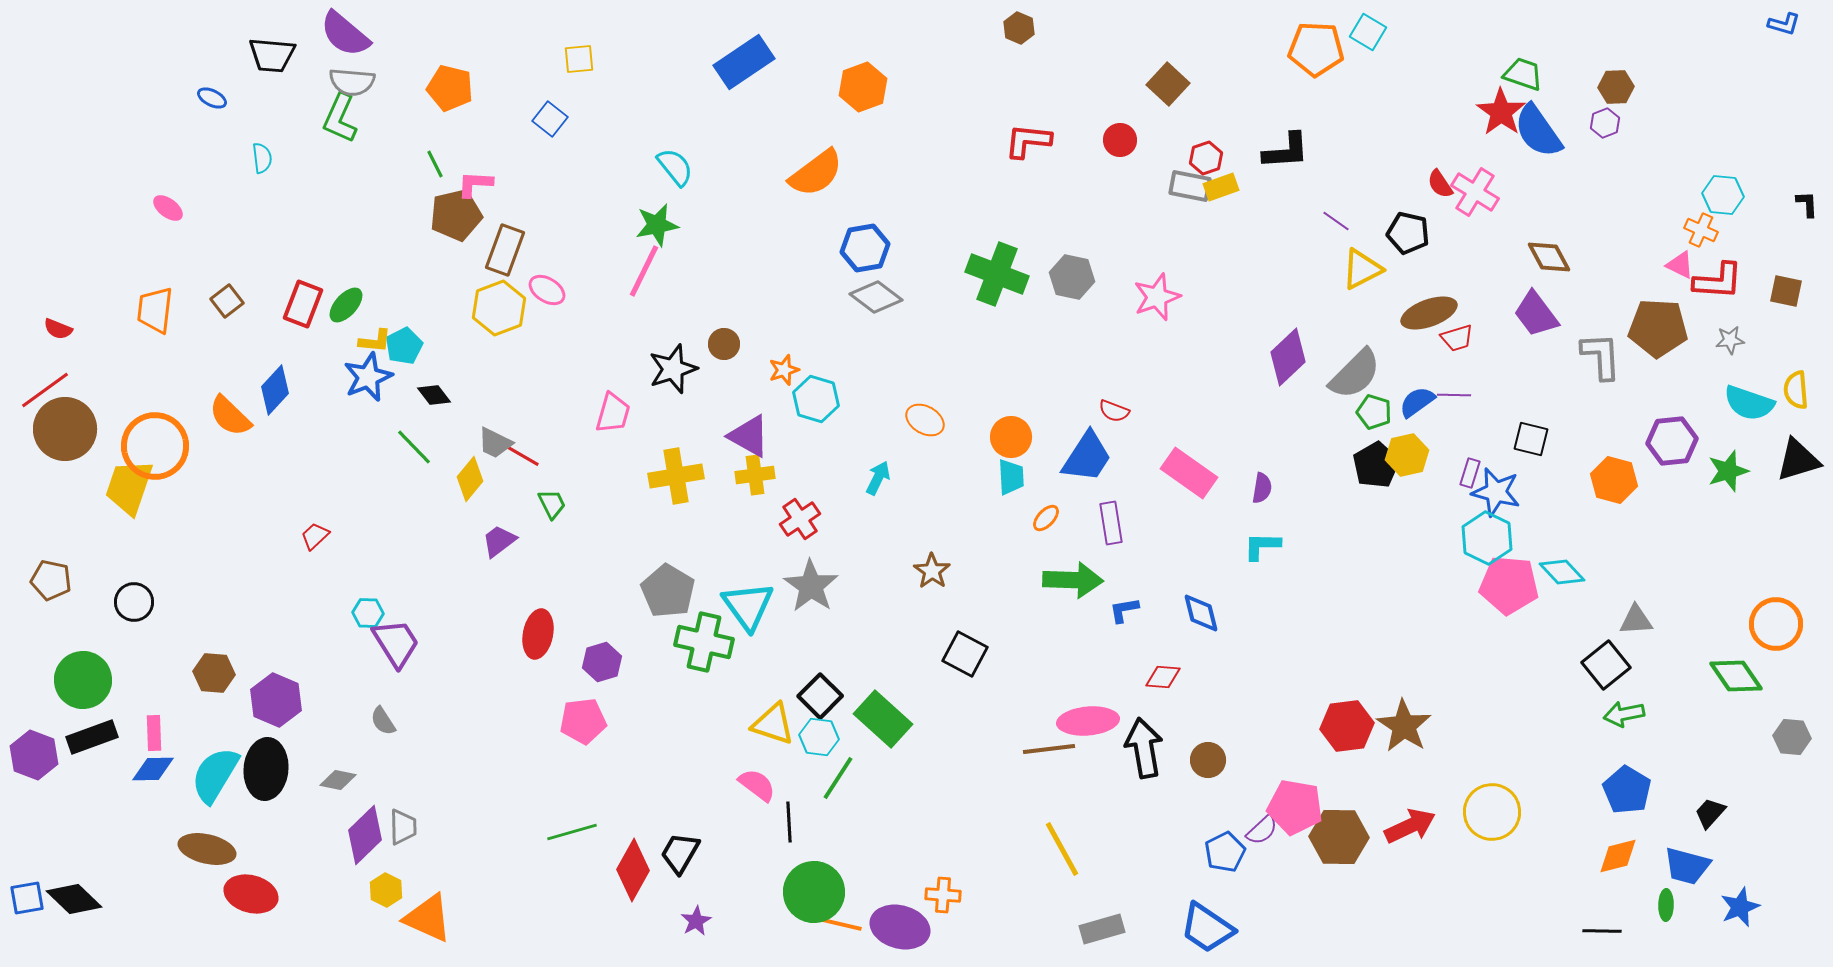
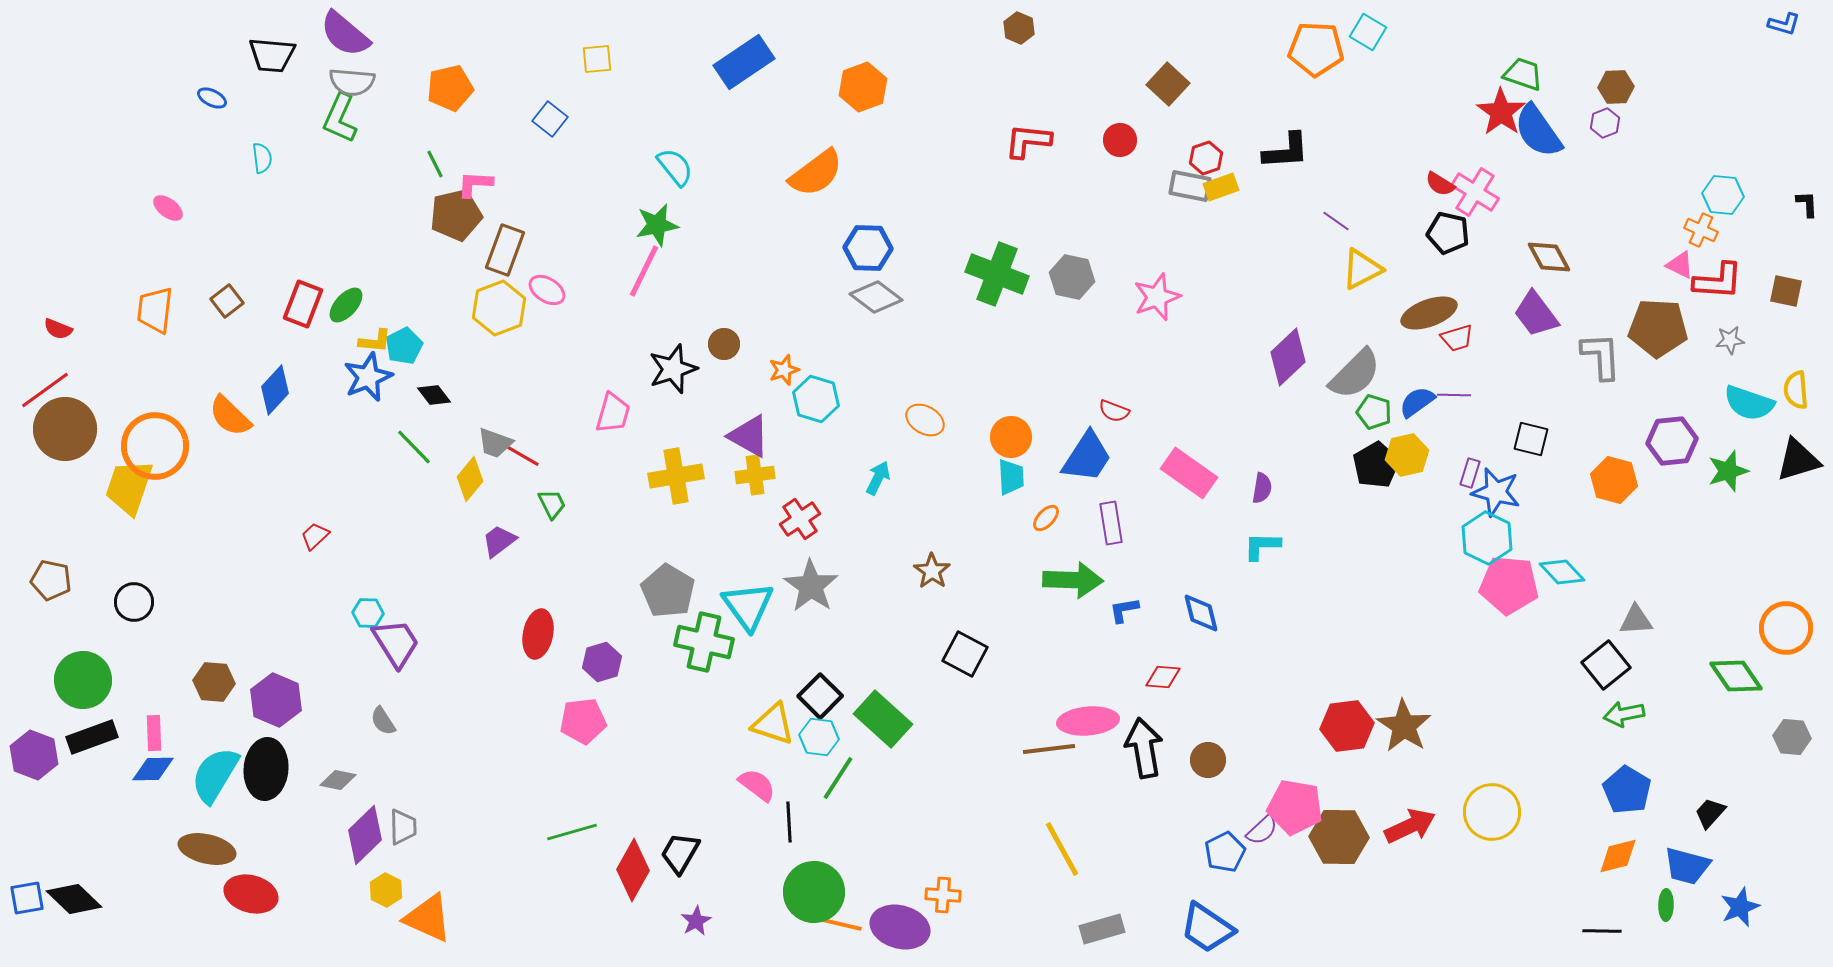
yellow square at (579, 59): moved 18 px right
orange pentagon at (450, 88): rotated 27 degrees counterclockwise
red semicircle at (1440, 184): rotated 24 degrees counterclockwise
black pentagon at (1408, 233): moved 40 px right
blue hexagon at (865, 248): moved 3 px right; rotated 12 degrees clockwise
gray trapezoid at (495, 443): rotated 6 degrees counterclockwise
orange circle at (1776, 624): moved 10 px right, 4 px down
brown hexagon at (214, 673): moved 9 px down
